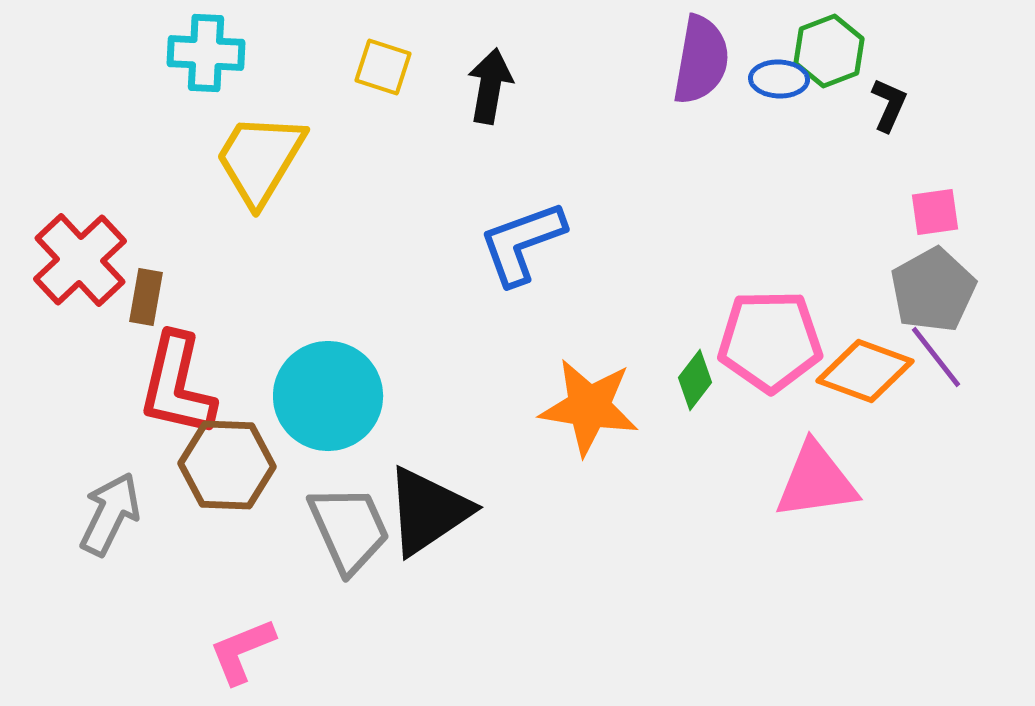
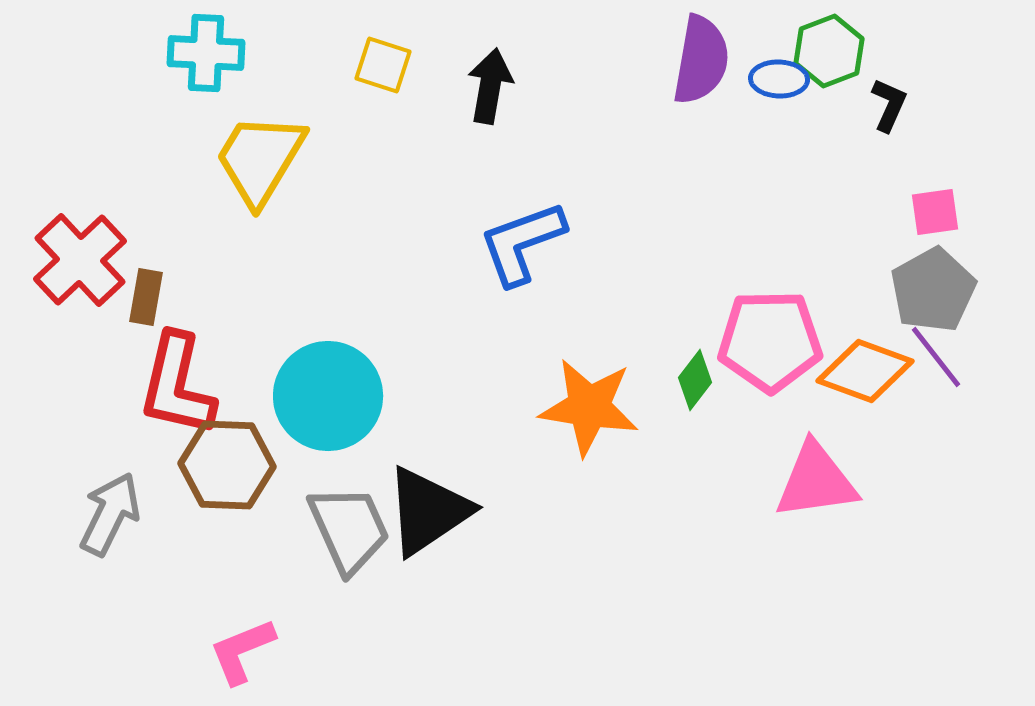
yellow square: moved 2 px up
